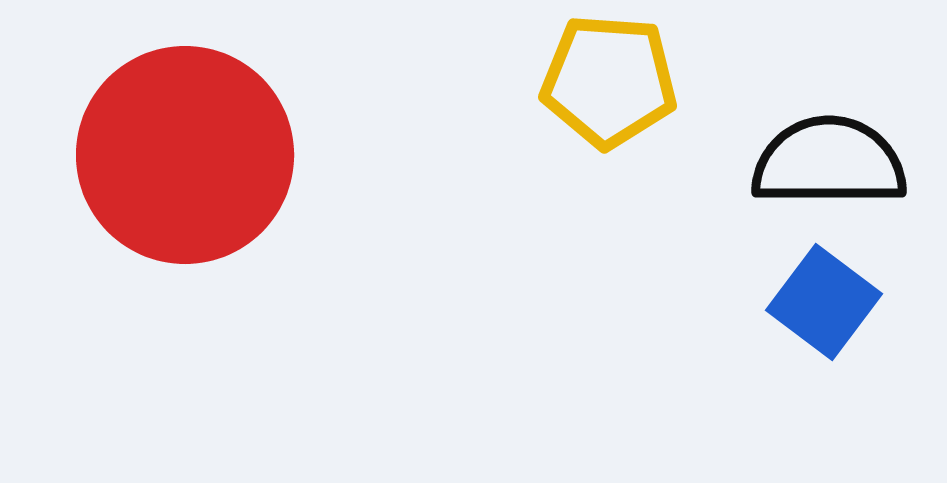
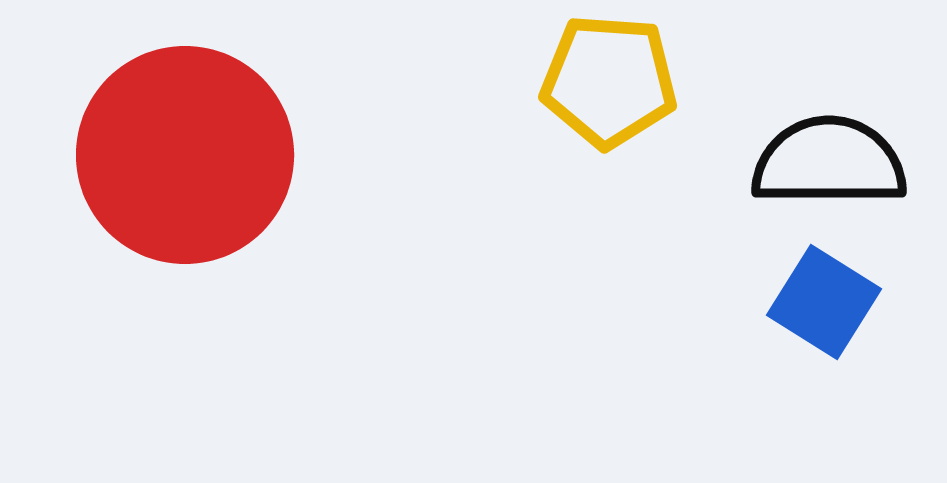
blue square: rotated 5 degrees counterclockwise
